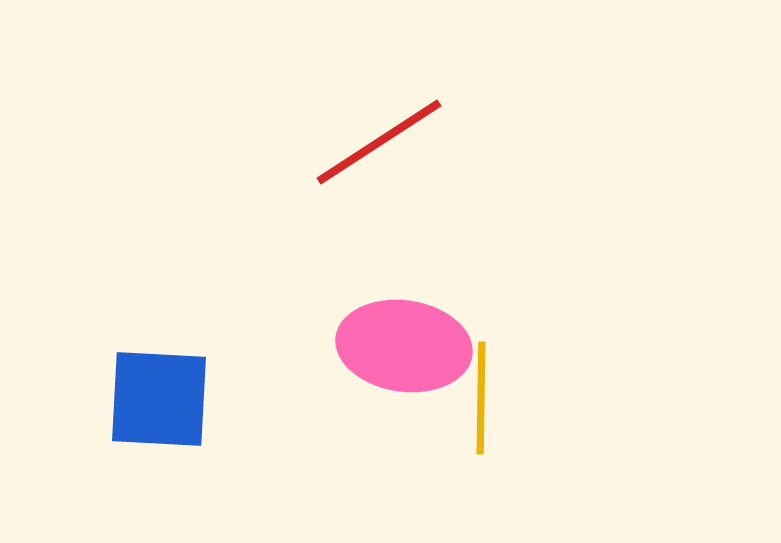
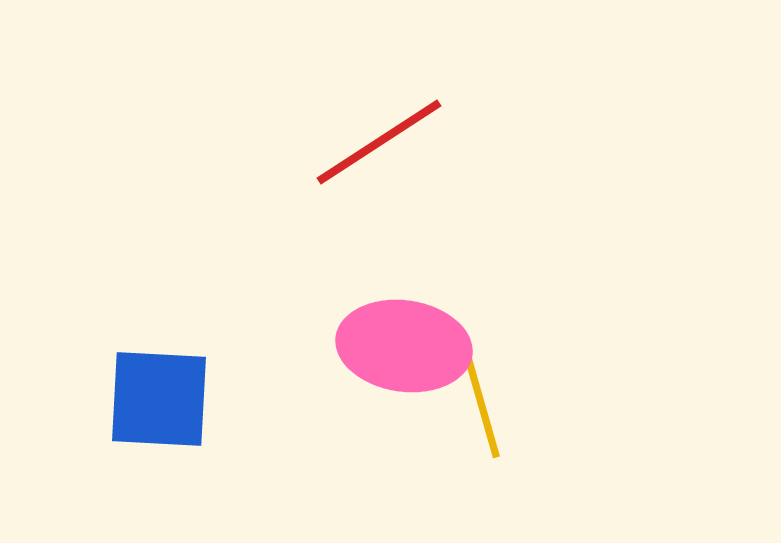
yellow line: moved 5 px down; rotated 17 degrees counterclockwise
